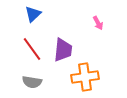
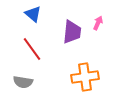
blue triangle: rotated 36 degrees counterclockwise
pink arrow: rotated 128 degrees counterclockwise
purple trapezoid: moved 9 px right, 18 px up
gray semicircle: moved 9 px left
